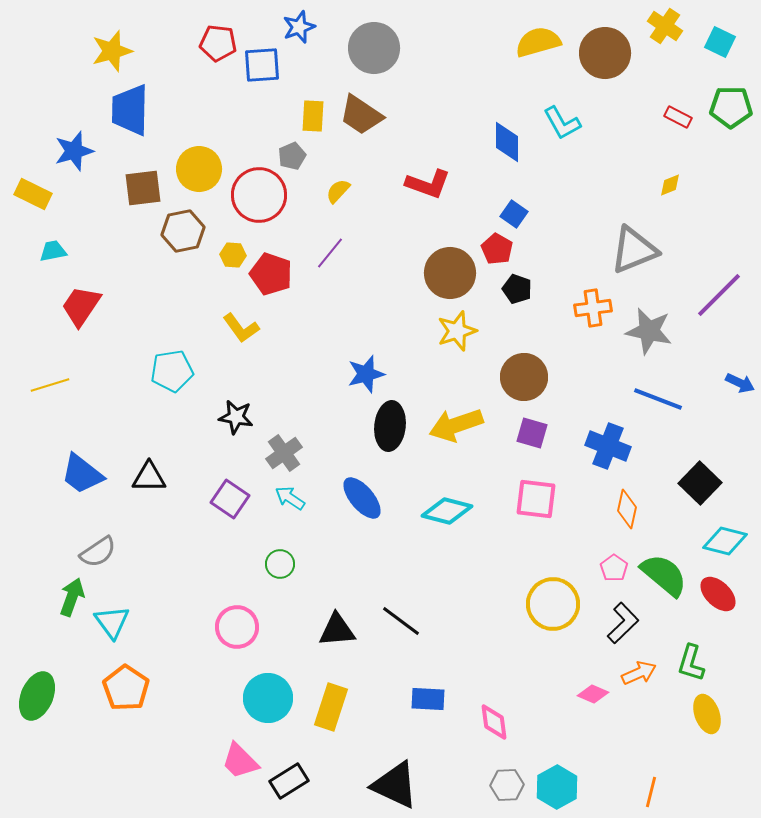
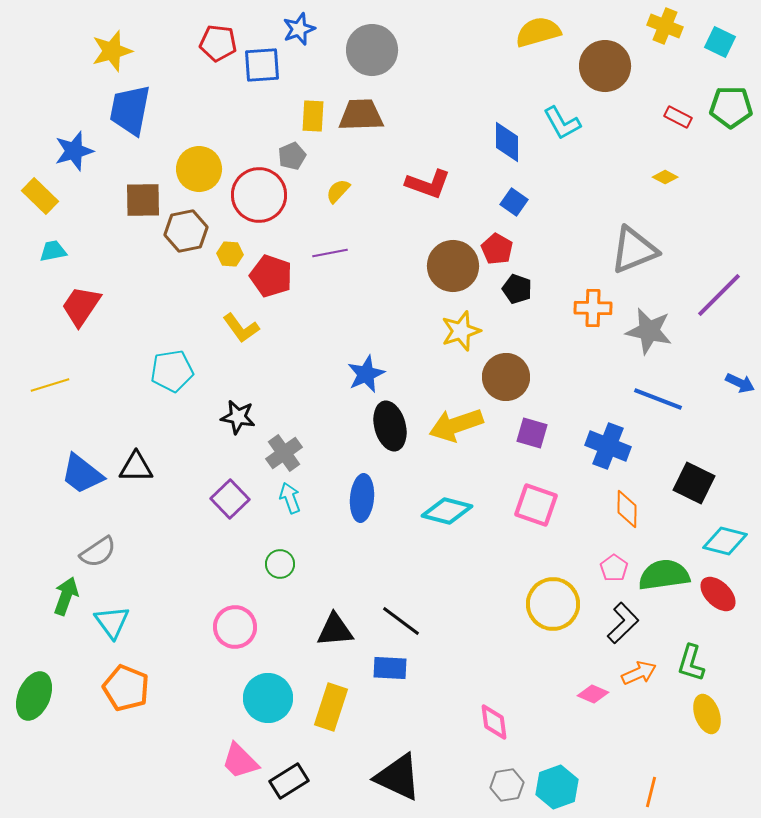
yellow cross at (665, 26): rotated 12 degrees counterclockwise
blue star at (299, 27): moved 2 px down
yellow semicircle at (538, 42): moved 10 px up
gray circle at (374, 48): moved 2 px left, 2 px down
brown circle at (605, 53): moved 13 px down
blue trapezoid at (130, 110): rotated 10 degrees clockwise
brown trapezoid at (361, 115): rotated 144 degrees clockwise
yellow diamond at (670, 185): moved 5 px left, 8 px up; rotated 50 degrees clockwise
brown square at (143, 188): moved 12 px down; rotated 6 degrees clockwise
yellow rectangle at (33, 194): moved 7 px right, 2 px down; rotated 18 degrees clockwise
blue square at (514, 214): moved 12 px up
brown hexagon at (183, 231): moved 3 px right
purple line at (330, 253): rotated 40 degrees clockwise
yellow hexagon at (233, 255): moved 3 px left, 1 px up
brown circle at (450, 273): moved 3 px right, 7 px up
red pentagon at (271, 274): moved 2 px down
orange cross at (593, 308): rotated 9 degrees clockwise
yellow star at (457, 331): moved 4 px right
blue star at (366, 374): rotated 9 degrees counterclockwise
brown circle at (524, 377): moved 18 px left
black star at (236, 417): moved 2 px right
black ellipse at (390, 426): rotated 21 degrees counterclockwise
black triangle at (149, 477): moved 13 px left, 10 px up
black square at (700, 483): moved 6 px left; rotated 18 degrees counterclockwise
cyan arrow at (290, 498): rotated 36 degrees clockwise
blue ellipse at (362, 498): rotated 45 degrees clockwise
purple square at (230, 499): rotated 12 degrees clockwise
pink square at (536, 499): moved 6 px down; rotated 12 degrees clockwise
orange diamond at (627, 509): rotated 12 degrees counterclockwise
green semicircle at (664, 575): rotated 48 degrees counterclockwise
green arrow at (72, 597): moved 6 px left, 1 px up
pink circle at (237, 627): moved 2 px left
black triangle at (337, 630): moved 2 px left
orange pentagon at (126, 688): rotated 12 degrees counterclockwise
green ellipse at (37, 696): moved 3 px left
blue rectangle at (428, 699): moved 38 px left, 31 px up
black triangle at (395, 785): moved 3 px right, 8 px up
gray hexagon at (507, 785): rotated 8 degrees counterclockwise
cyan hexagon at (557, 787): rotated 9 degrees clockwise
